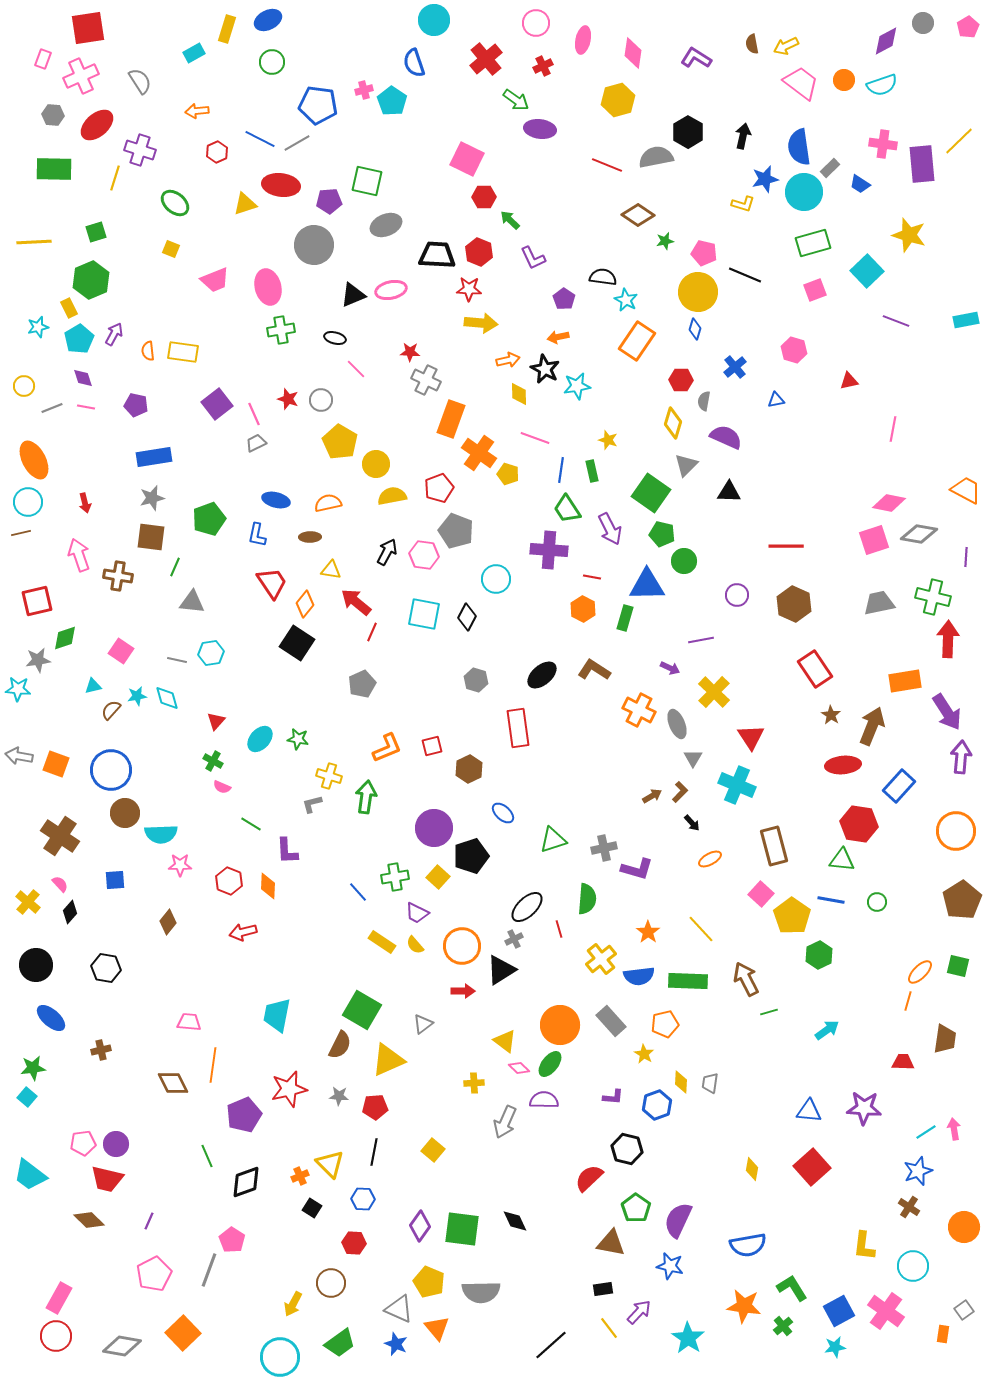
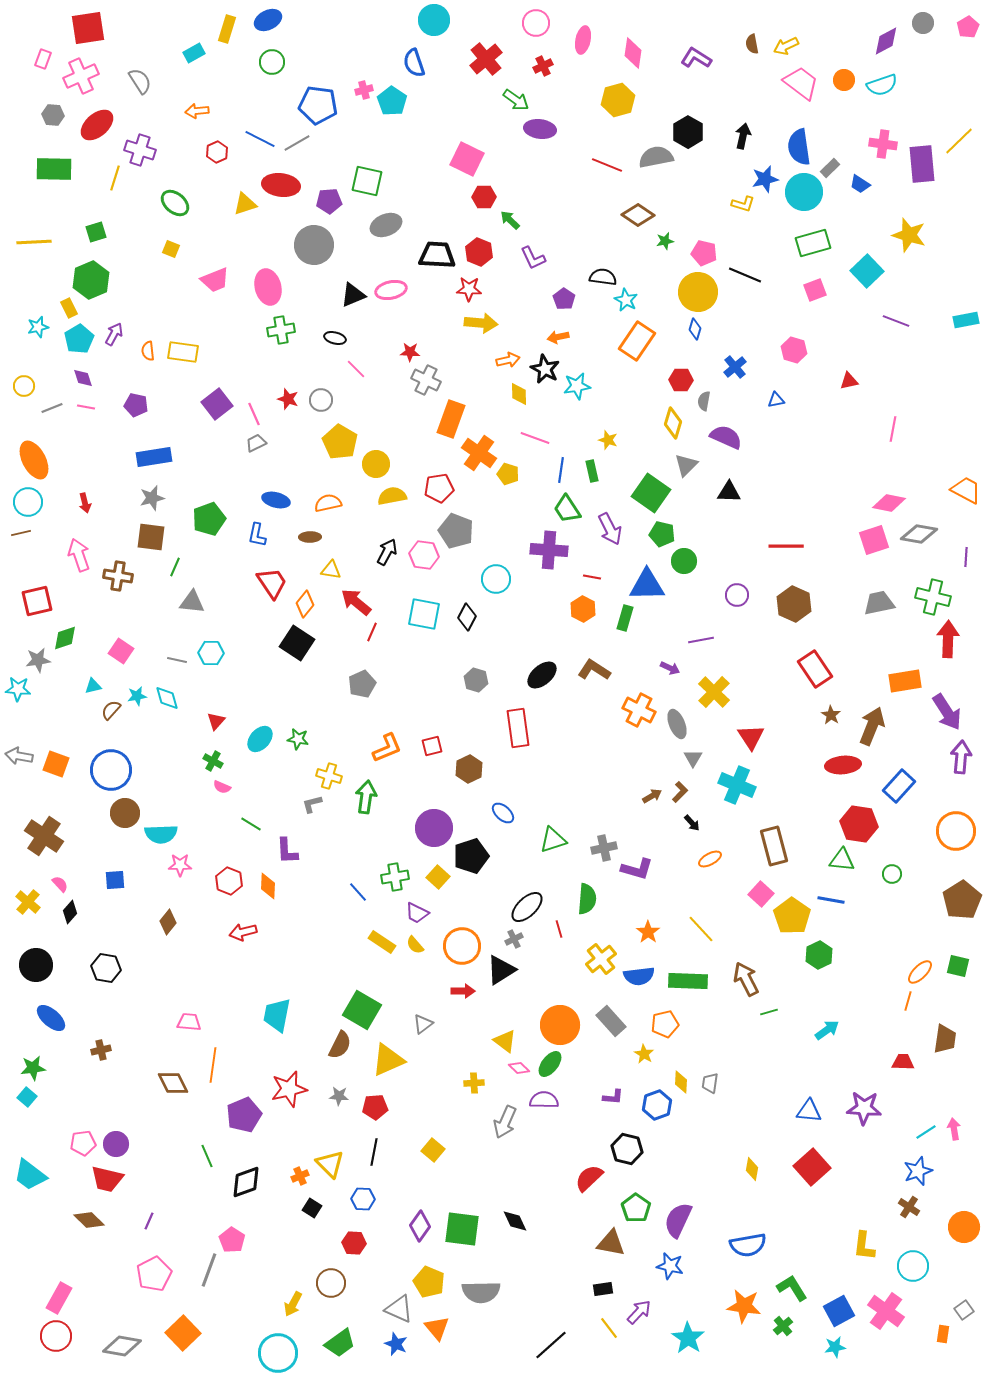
red pentagon at (439, 488): rotated 12 degrees clockwise
cyan hexagon at (211, 653): rotated 10 degrees clockwise
brown cross at (60, 836): moved 16 px left
green circle at (877, 902): moved 15 px right, 28 px up
cyan circle at (280, 1357): moved 2 px left, 4 px up
